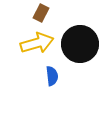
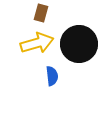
brown rectangle: rotated 12 degrees counterclockwise
black circle: moved 1 px left
